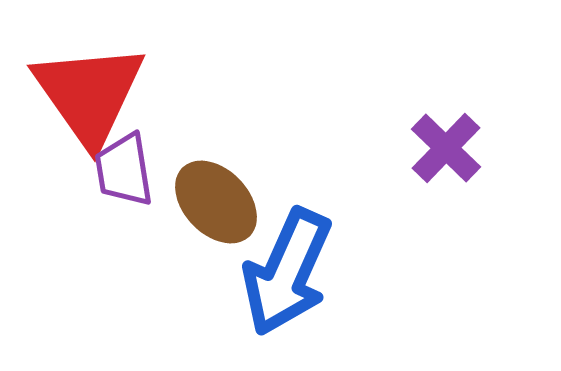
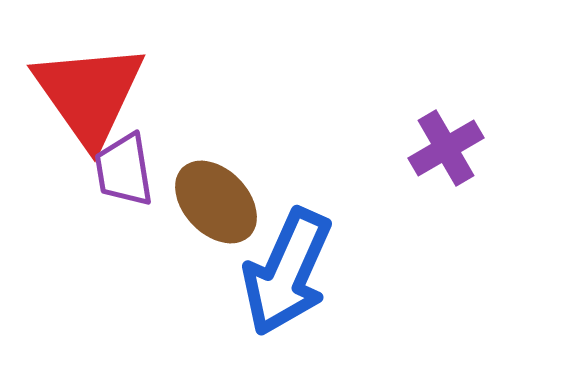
purple cross: rotated 16 degrees clockwise
